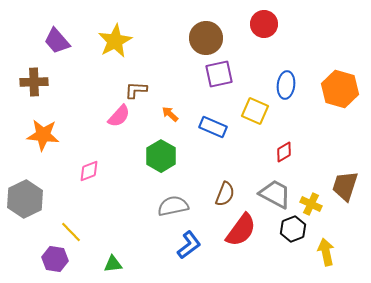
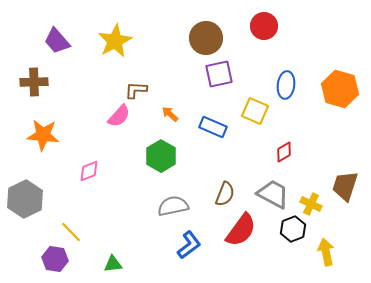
red circle: moved 2 px down
gray trapezoid: moved 2 px left
